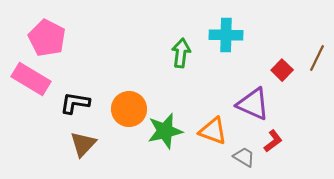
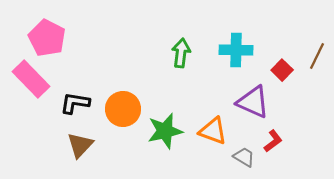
cyan cross: moved 10 px right, 15 px down
brown line: moved 2 px up
pink rectangle: rotated 15 degrees clockwise
purple triangle: moved 2 px up
orange circle: moved 6 px left
brown triangle: moved 3 px left, 1 px down
